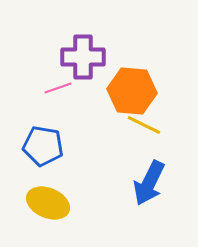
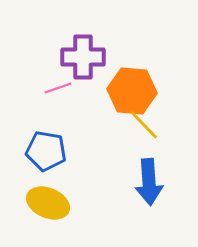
yellow line: rotated 20 degrees clockwise
blue pentagon: moved 3 px right, 5 px down
blue arrow: moved 1 px up; rotated 30 degrees counterclockwise
